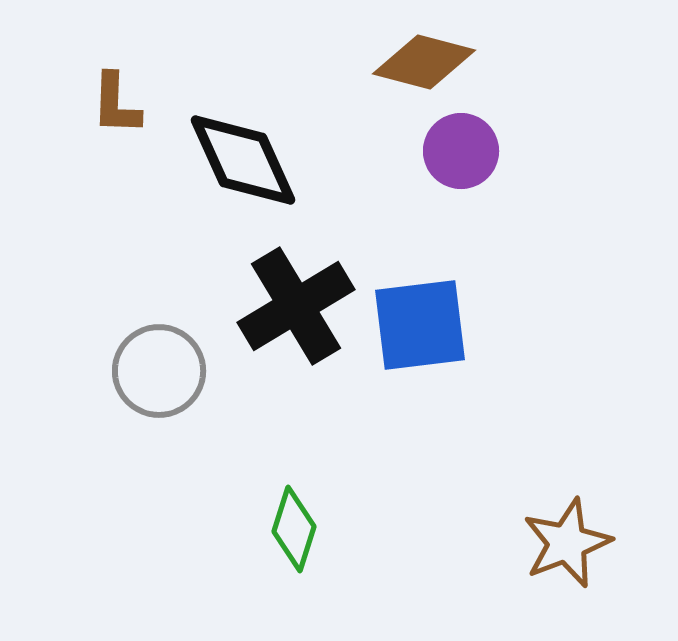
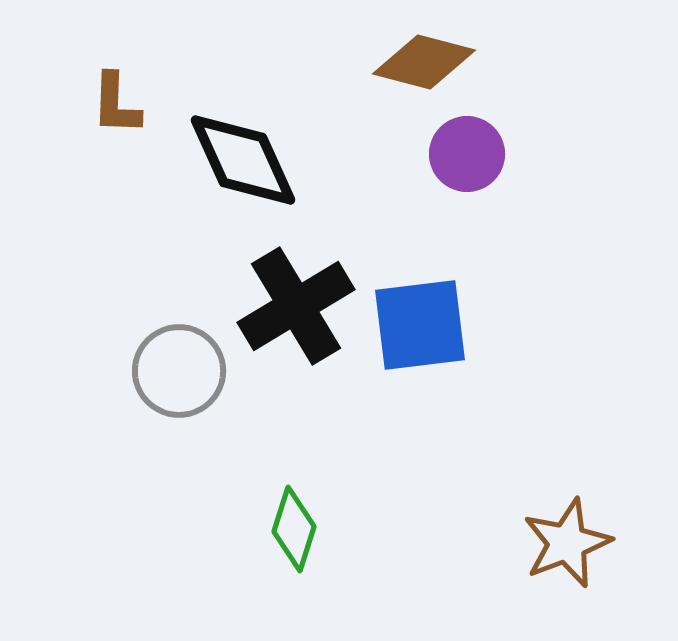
purple circle: moved 6 px right, 3 px down
gray circle: moved 20 px right
